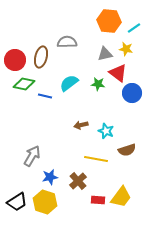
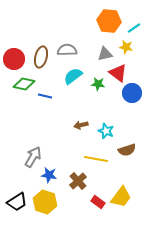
gray semicircle: moved 8 px down
yellow star: moved 2 px up
red circle: moved 1 px left, 1 px up
cyan semicircle: moved 4 px right, 7 px up
gray arrow: moved 1 px right, 1 px down
blue star: moved 1 px left, 2 px up; rotated 21 degrees clockwise
red rectangle: moved 2 px down; rotated 32 degrees clockwise
